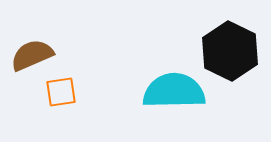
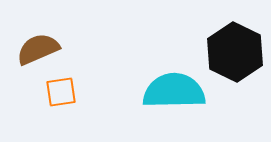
black hexagon: moved 5 px right, 1 px down
brown semicircle: moved 6 px right, 6 px up
